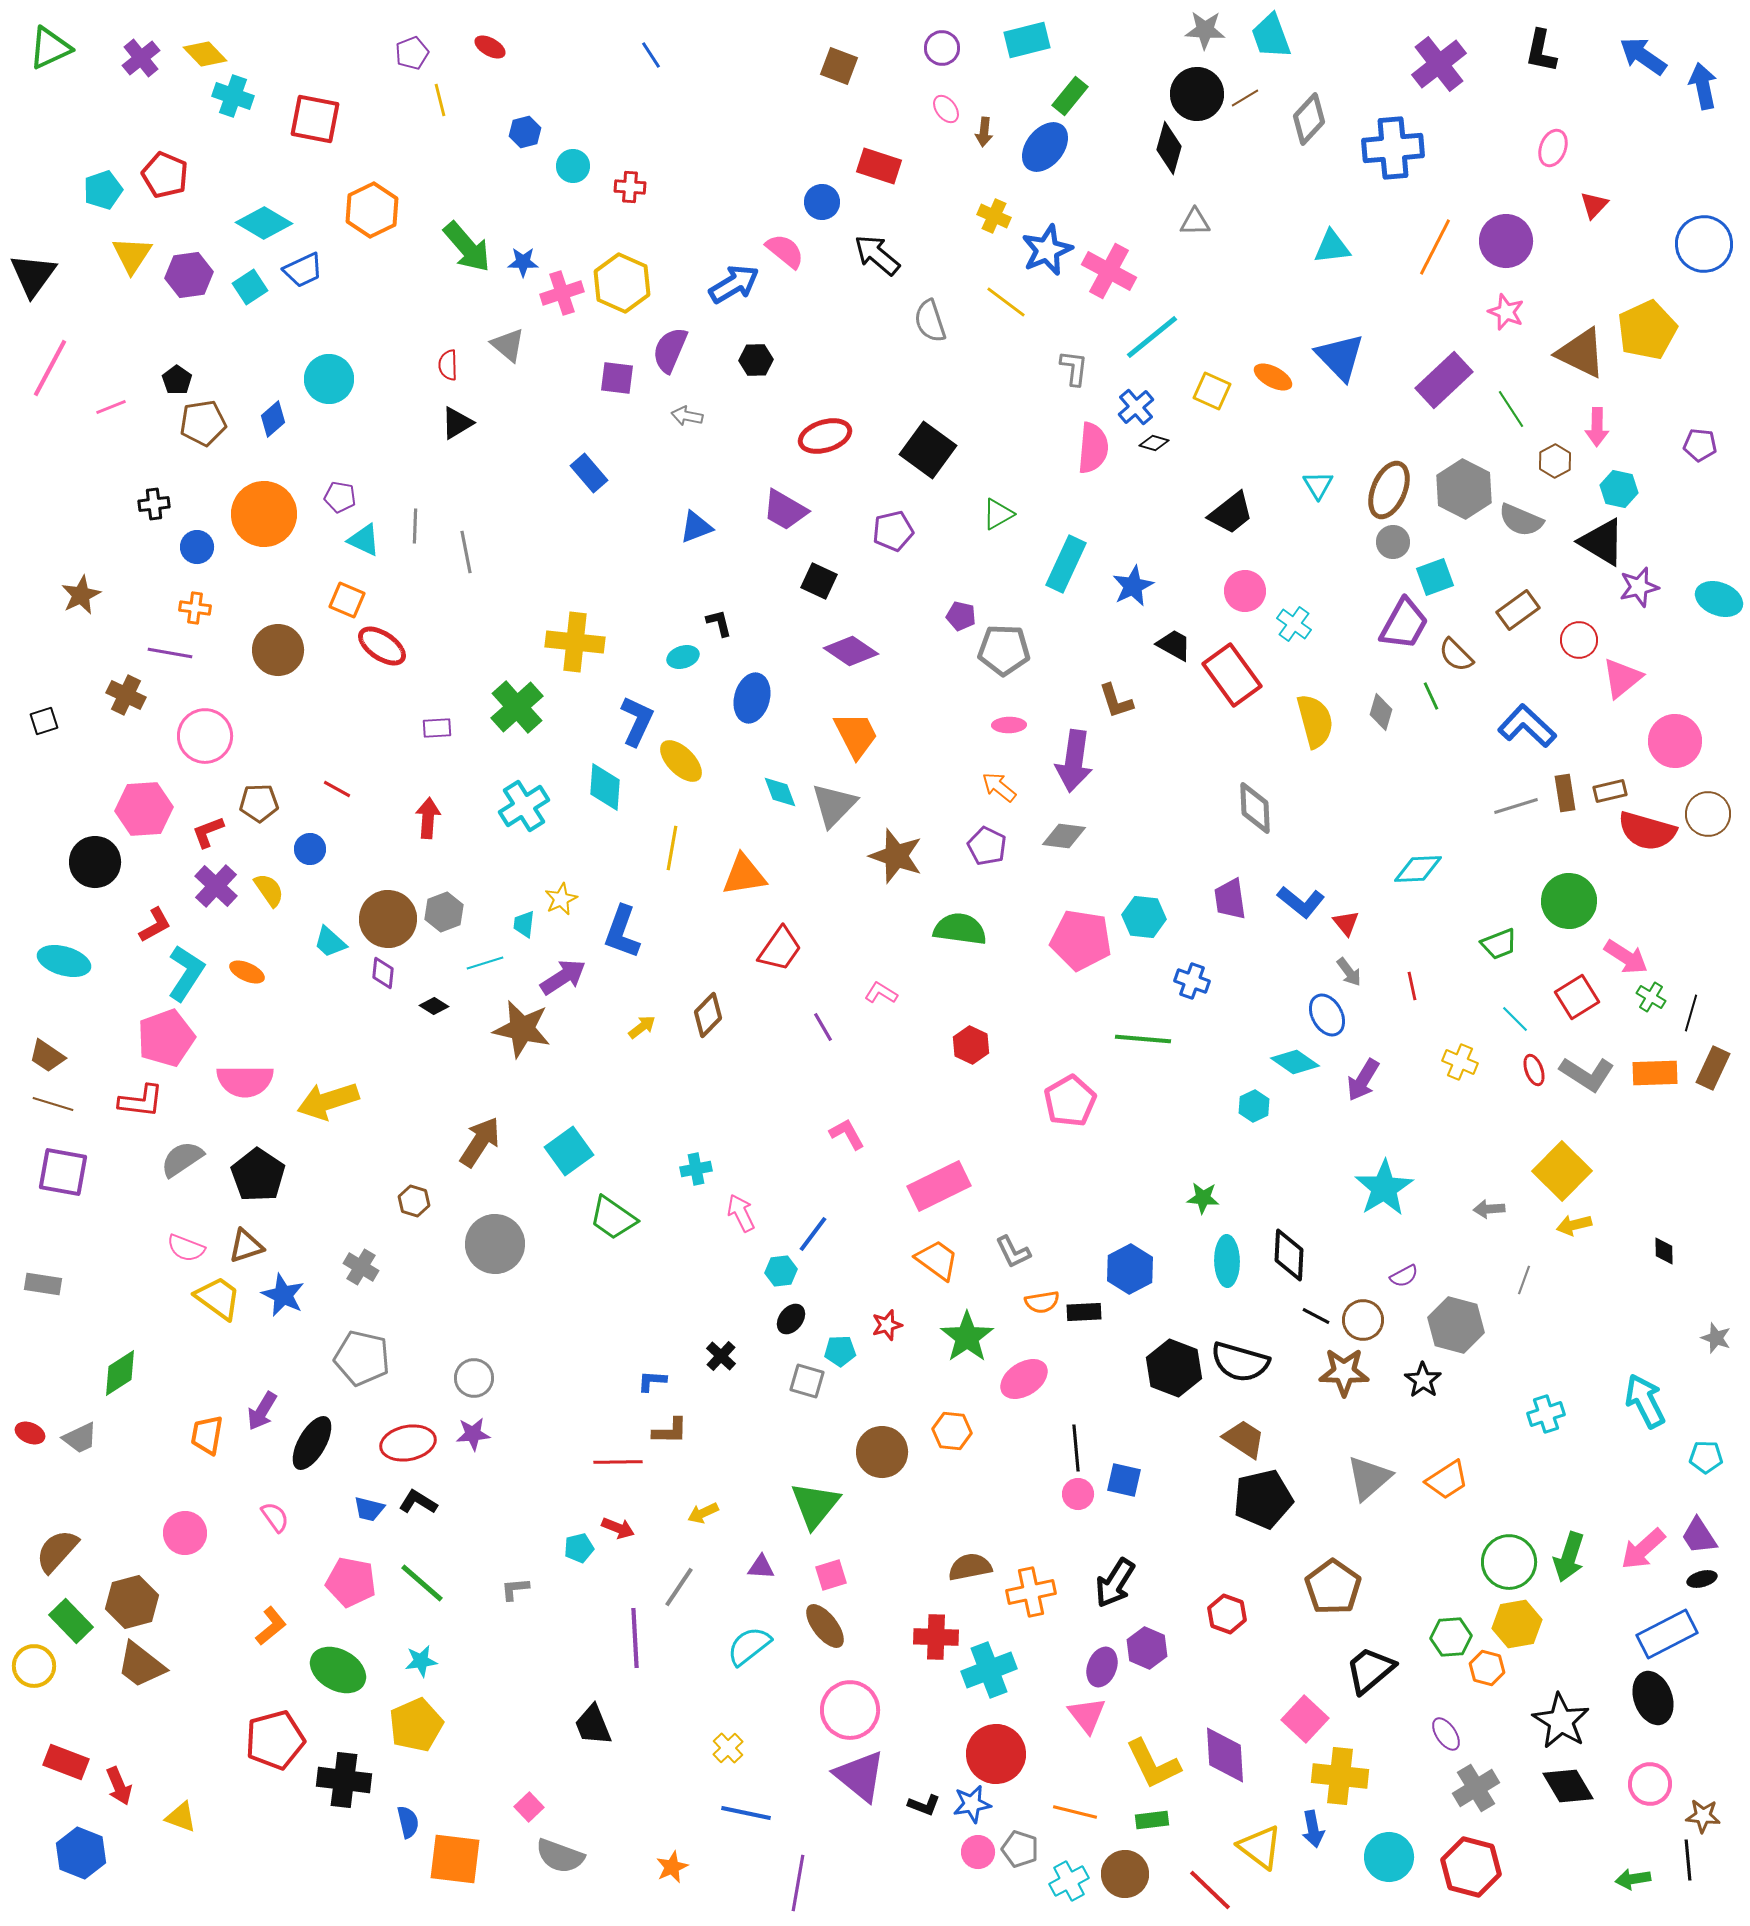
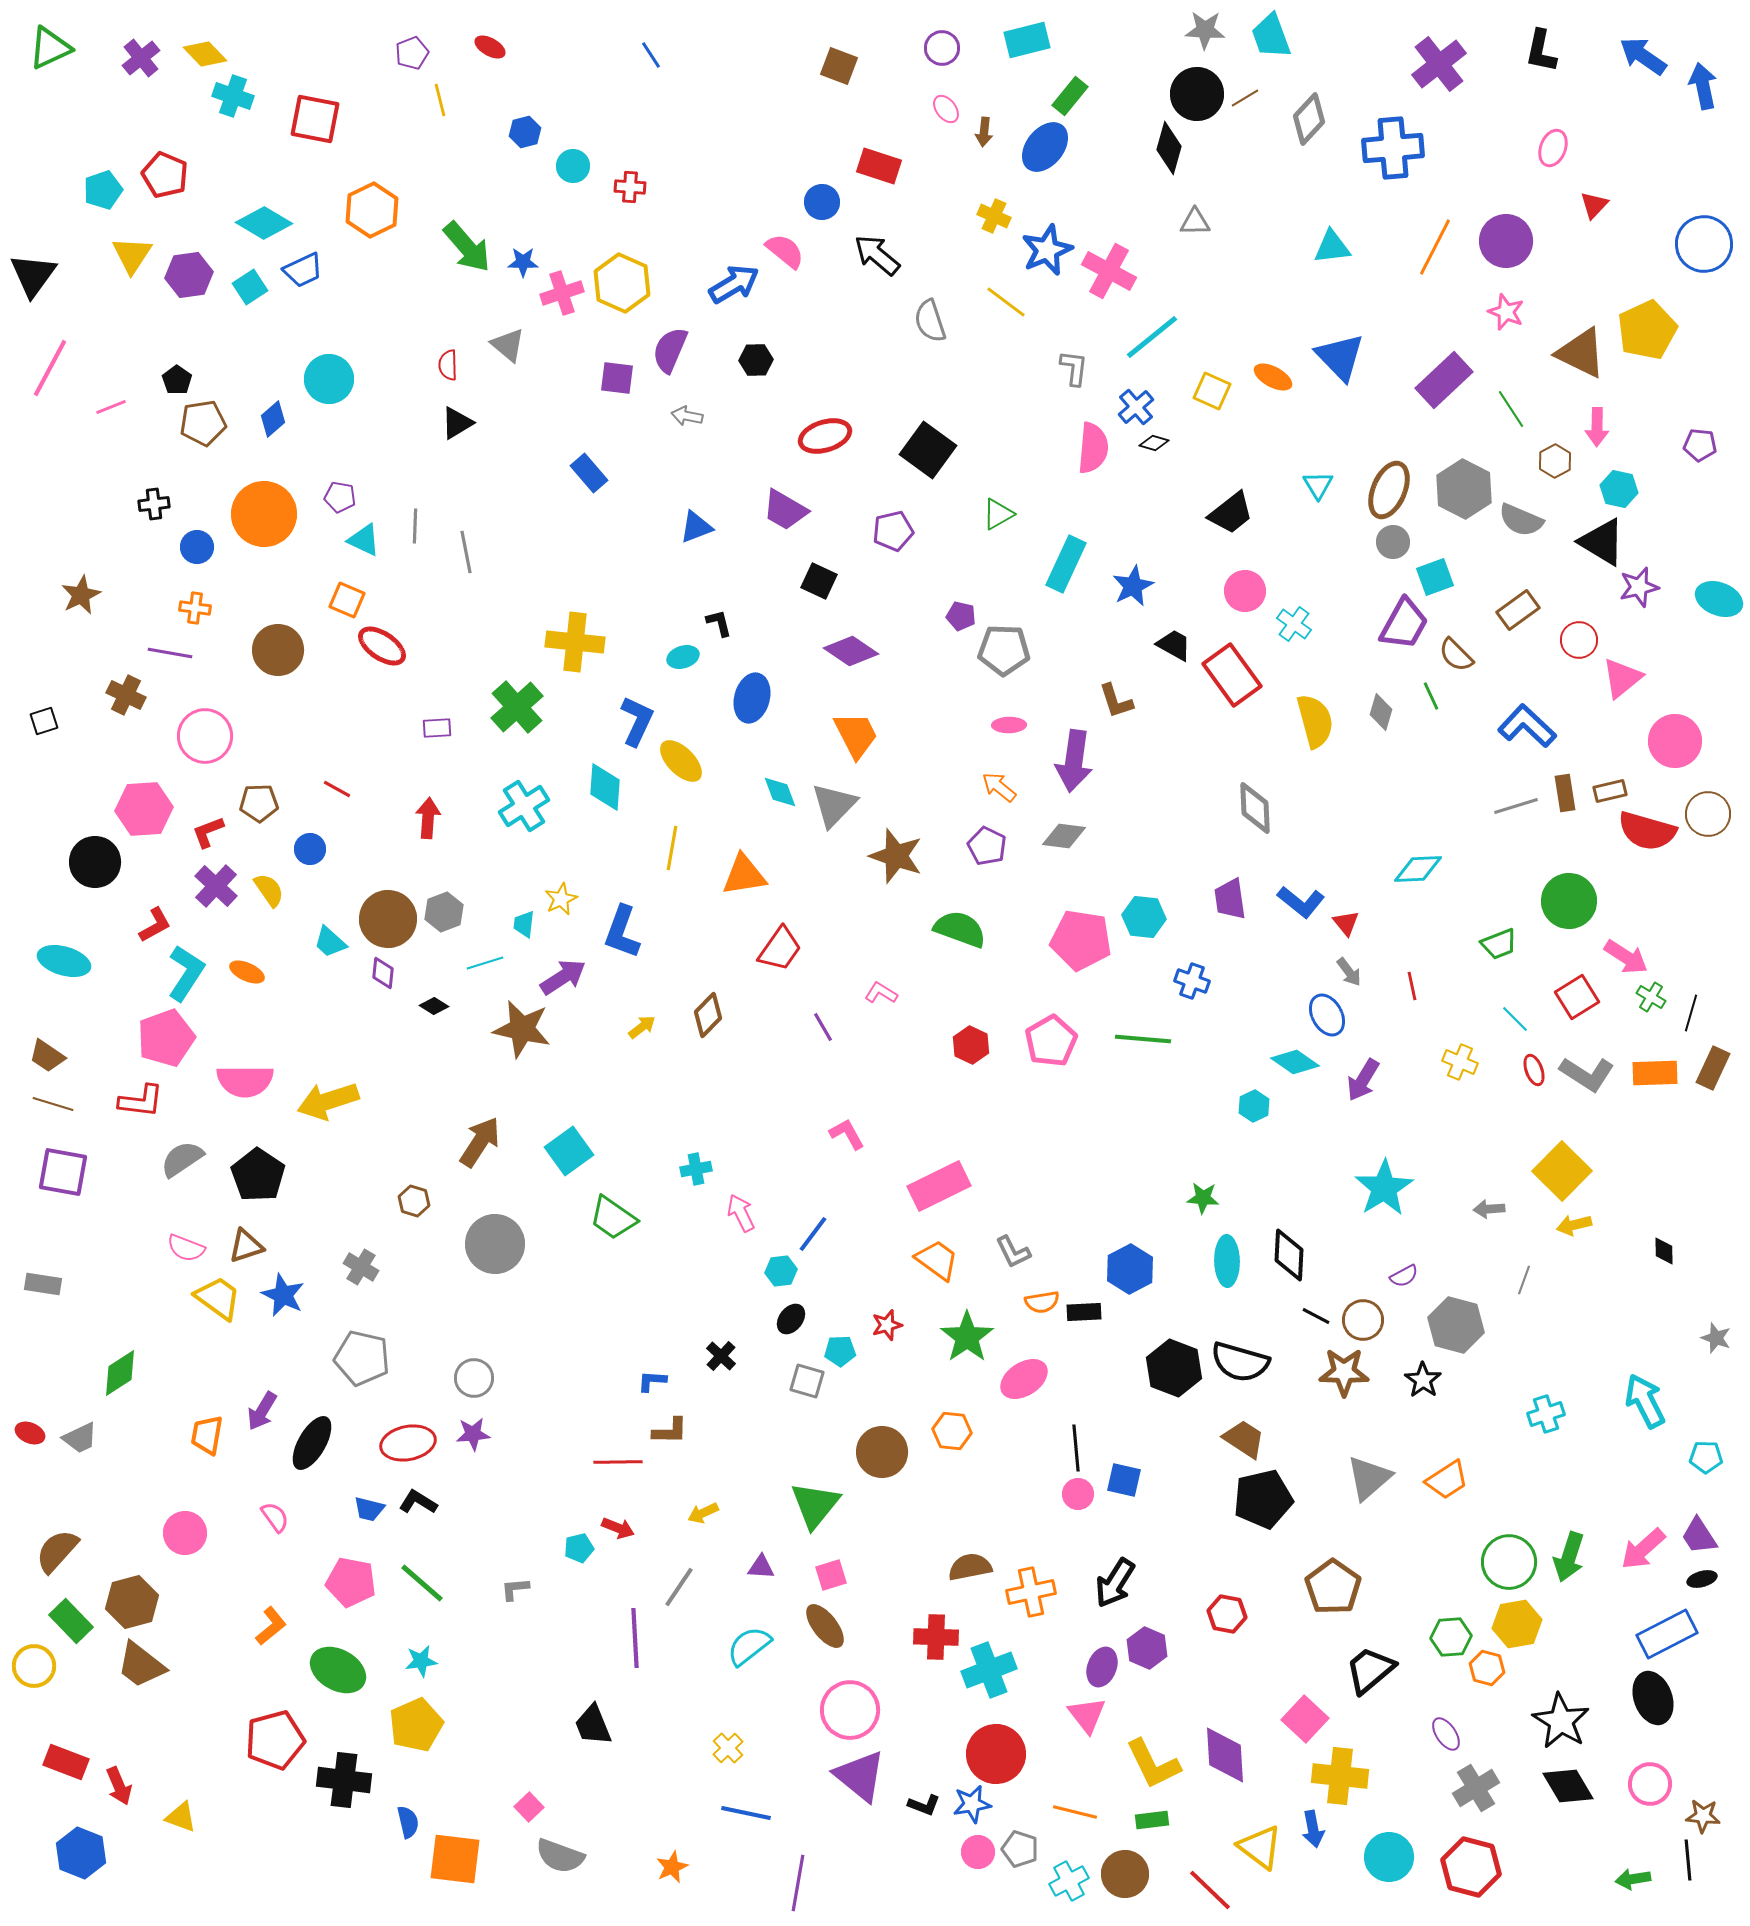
green semicircle at (960, 929): rotated 12 degrees clockwise
pink pentagon at (1070, 1101): moved 19 px left, 60 px up
red hexagon at (1227, 1614): rotated 9 degrees counterclockwise
